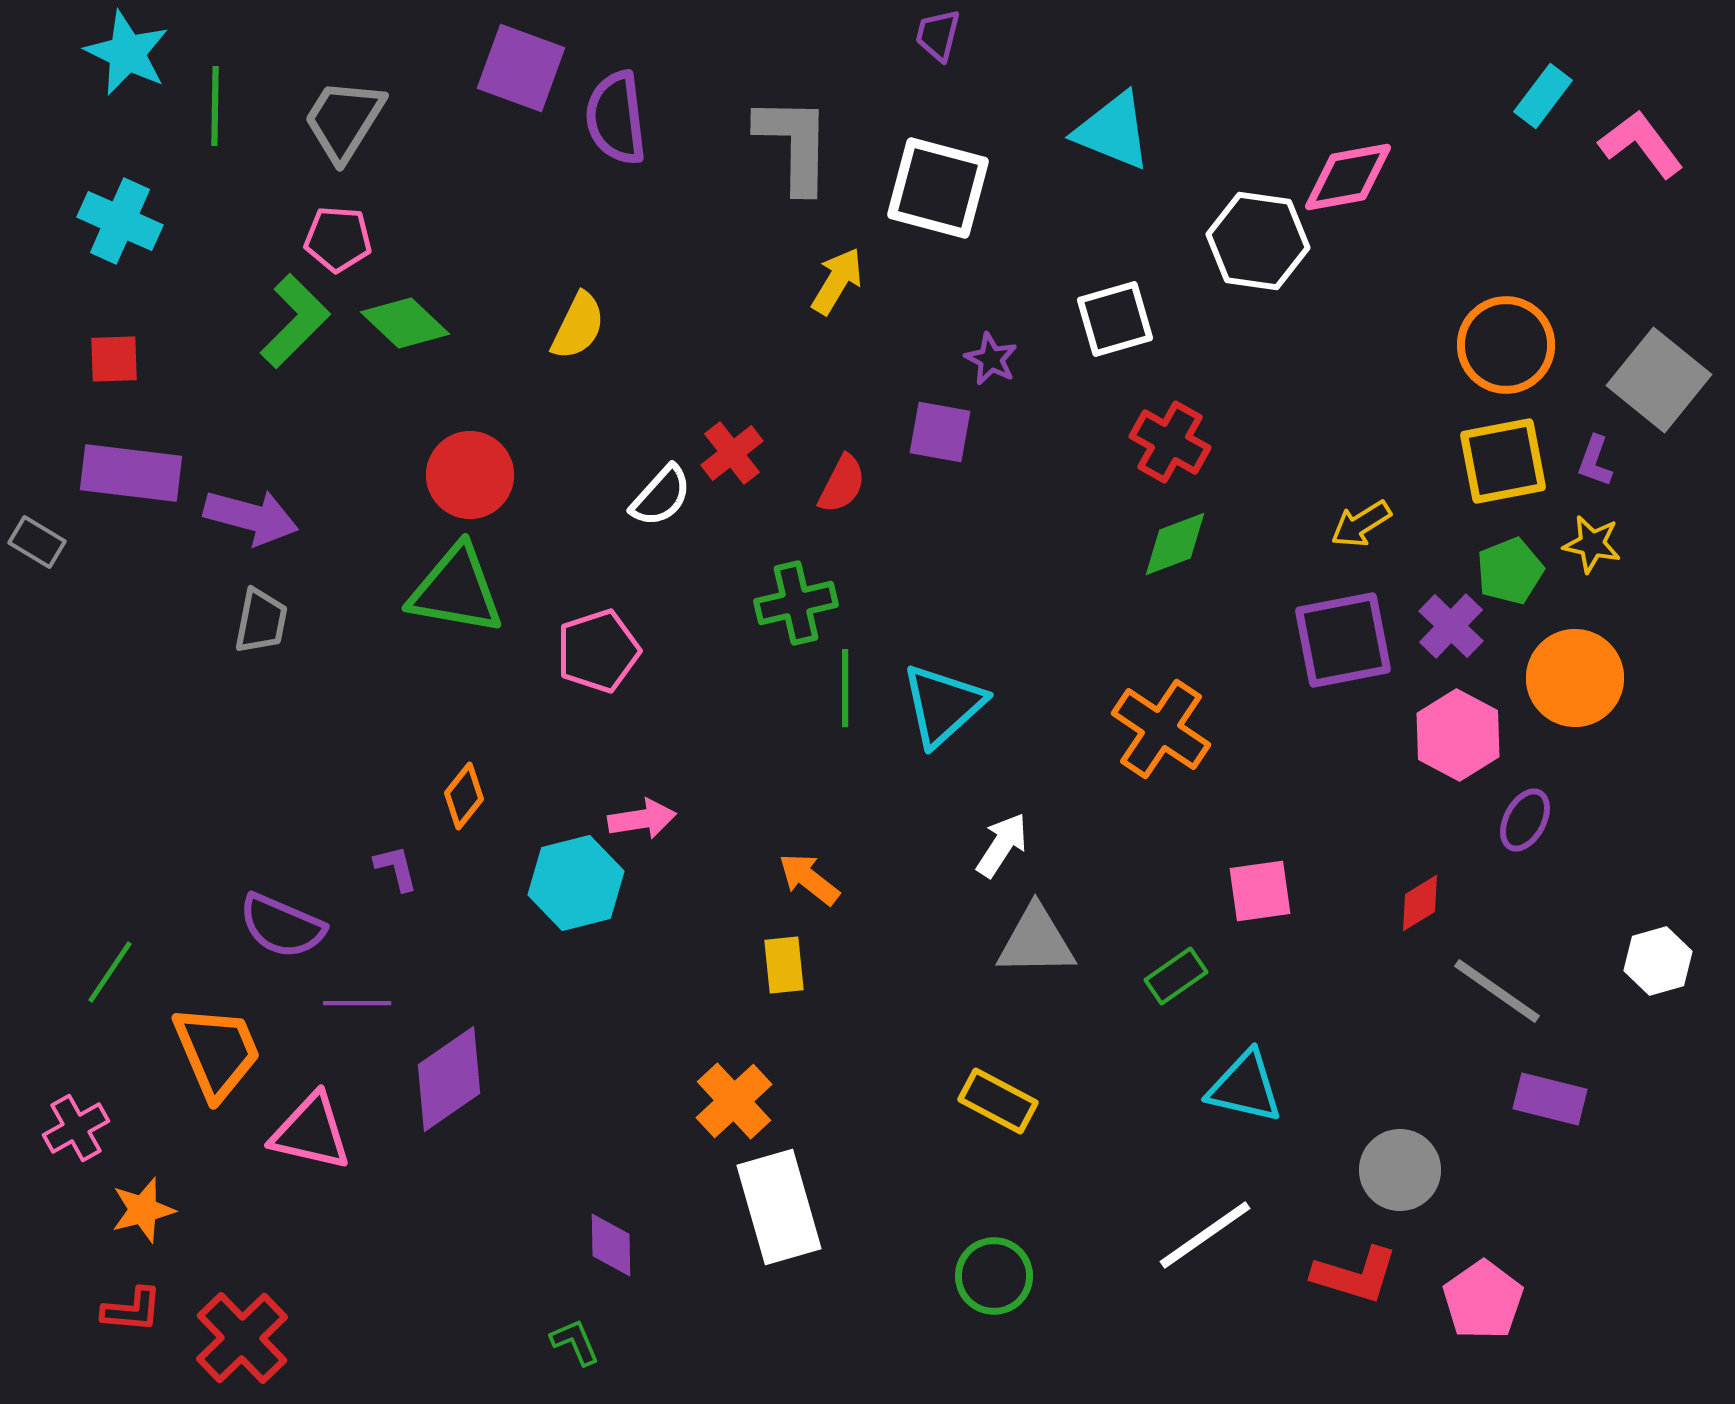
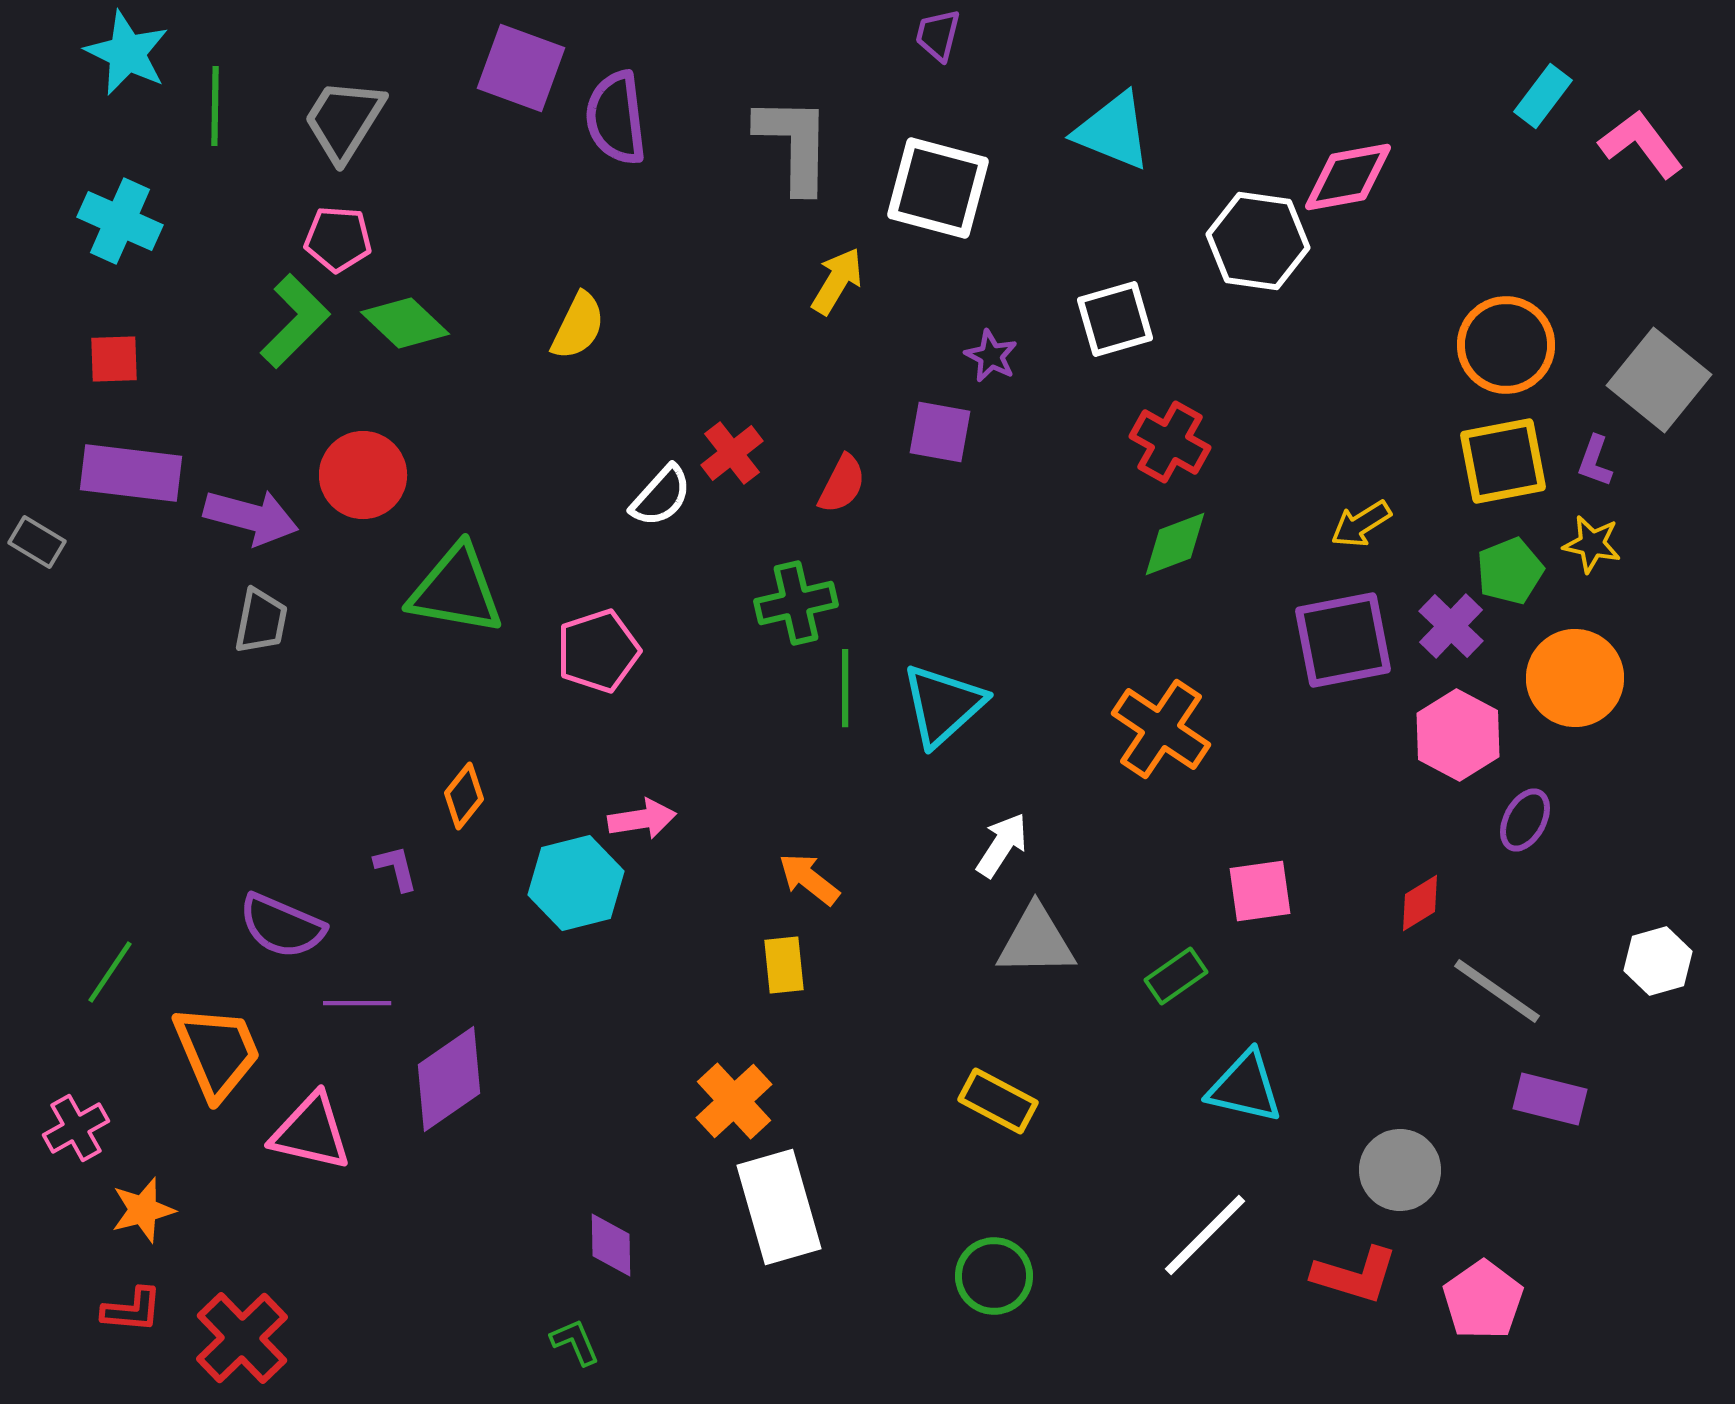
purple star at (991, 359): moved 3 px up
red circle at (470, 475): moved 107 px left
white line at (1205, 1235): rotated 10 degrees counterclockwise
